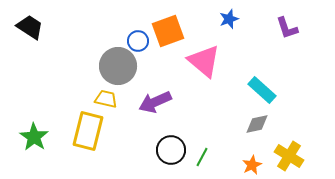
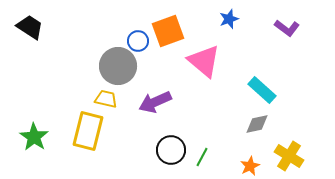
purple L-shape: rotated 35 degrees counterclockwise
orange star: moved 2 px left, 1 px down
